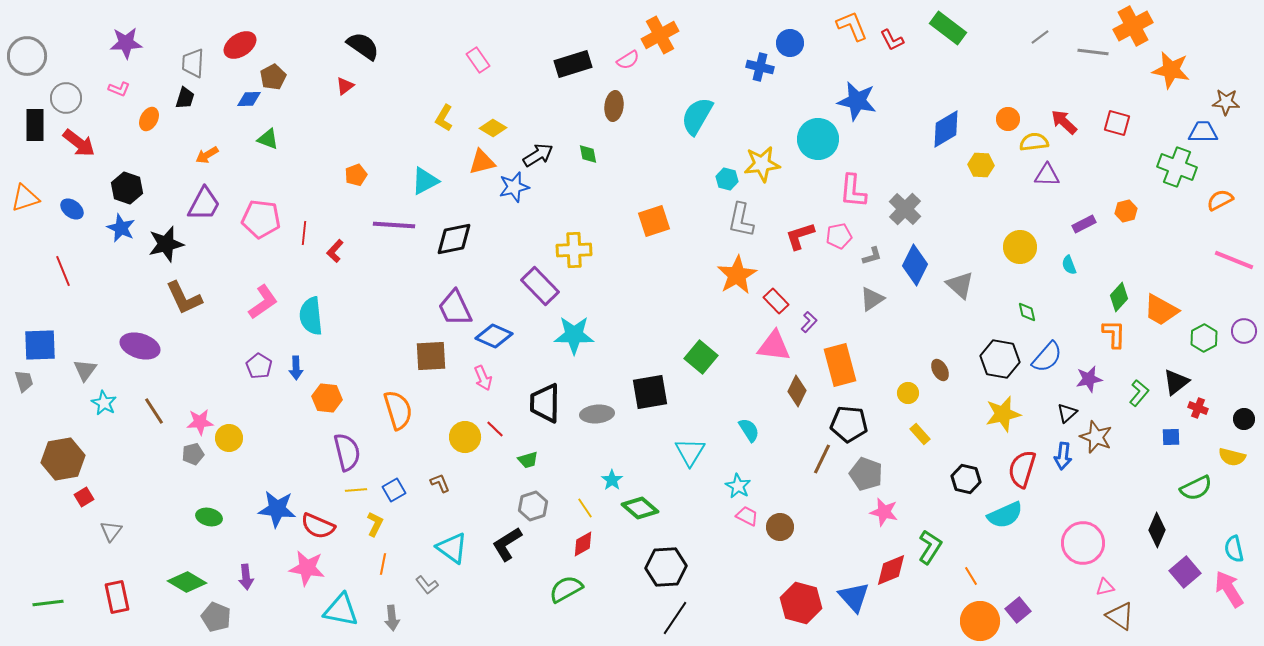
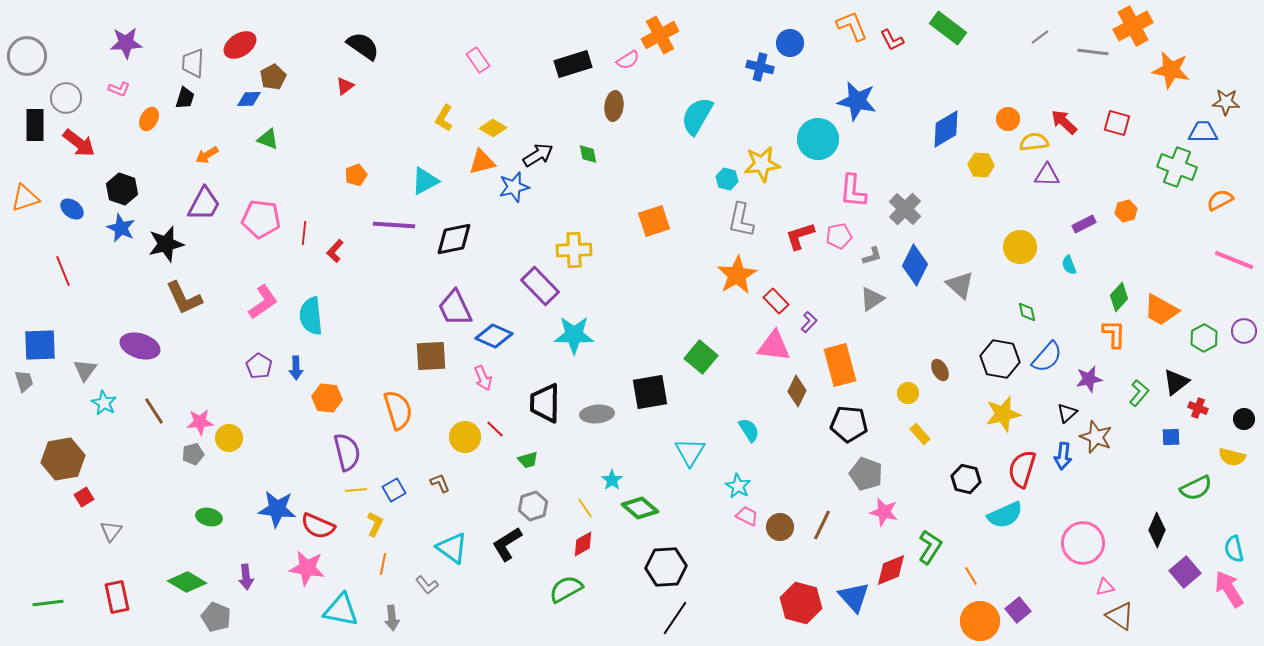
black hexagon at (127, 188): moved 5 px left, 1 px down
brown line at (822, 459): moved 66 px down
